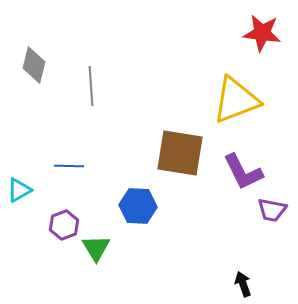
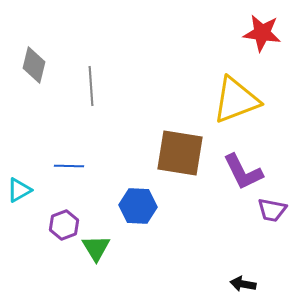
black arrow: rotated 60 degrees counterclockwise
